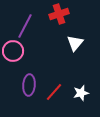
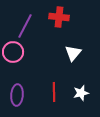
red cross: moved 3 px down; rotated 24 degrees clockwise
white triangle: moved 2 px left, 10 px down
pink circle: moved 1 px down
purple ellipse: moved 12 px left, 10 px down
red line: rotated 42 degrees counterclockwise
